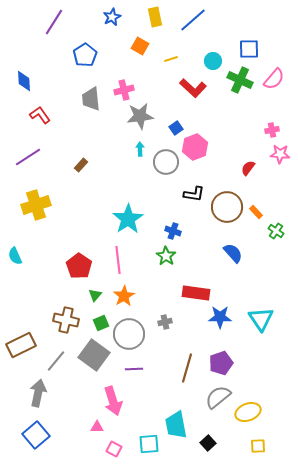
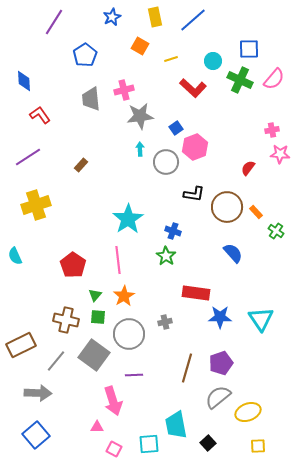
red pentagon at (79, 266): moved 6 px left, 1 px up
green square at (101, 323): moved 3 px left, 6 px up; rotated 28 degrees clockwise
purple line at (134, 369): moved 6 px down
gray arrow at (38, 393): rotated 80 degrees clockwise
